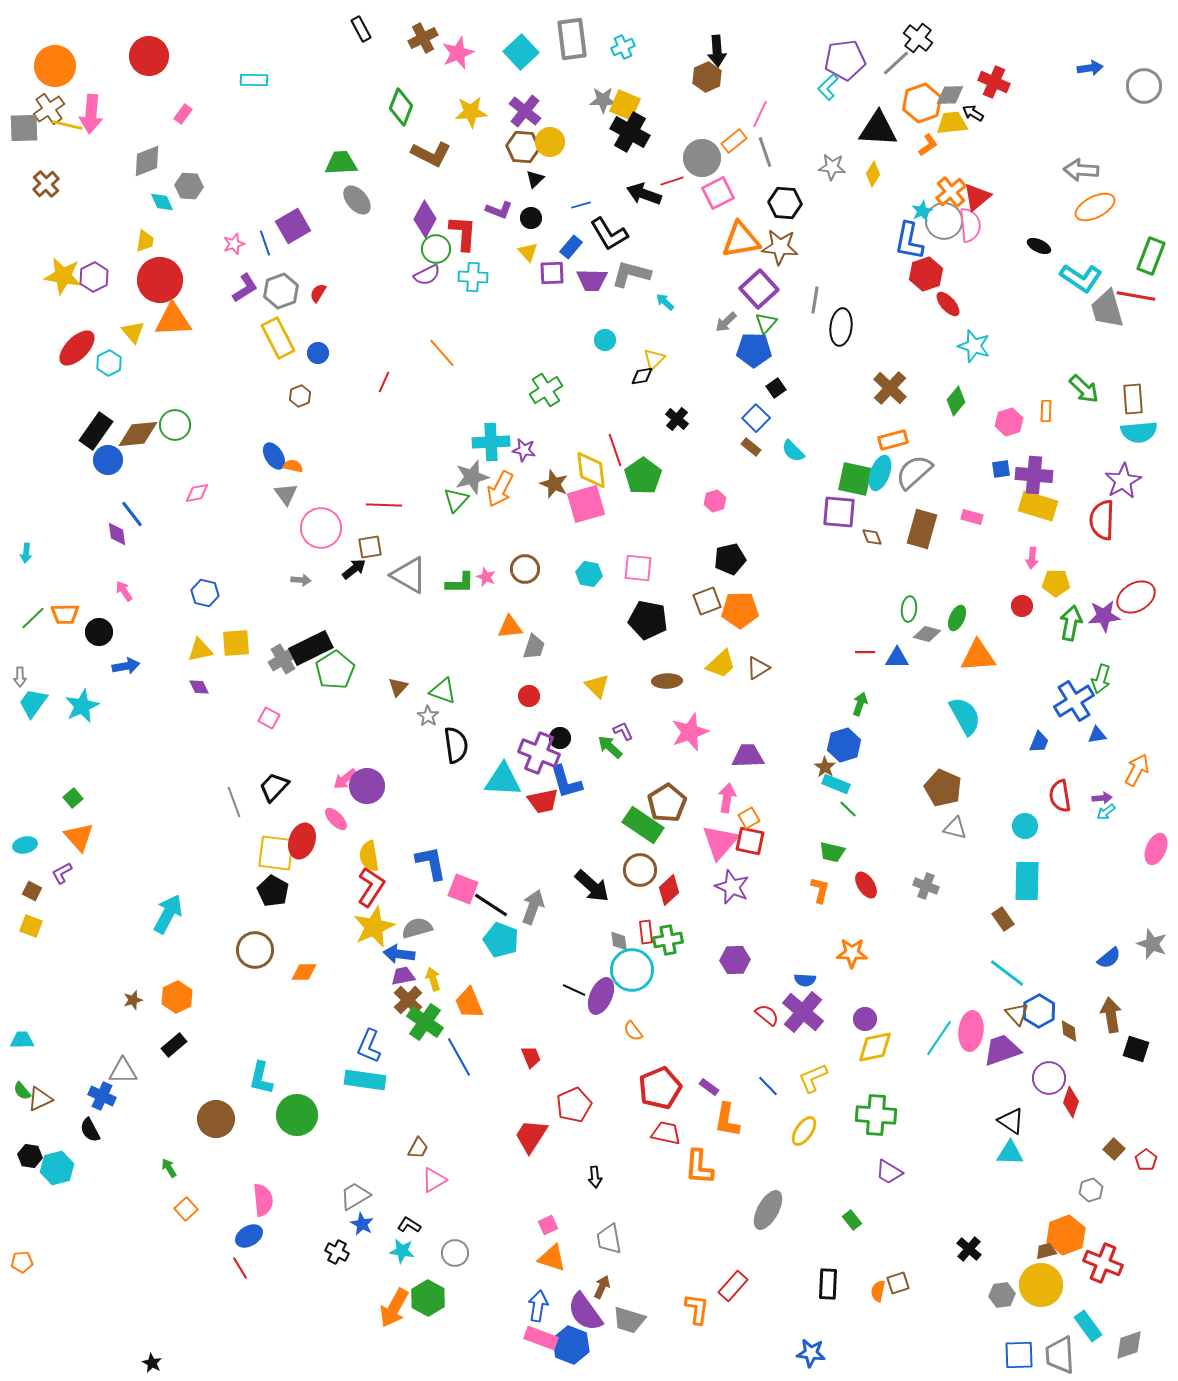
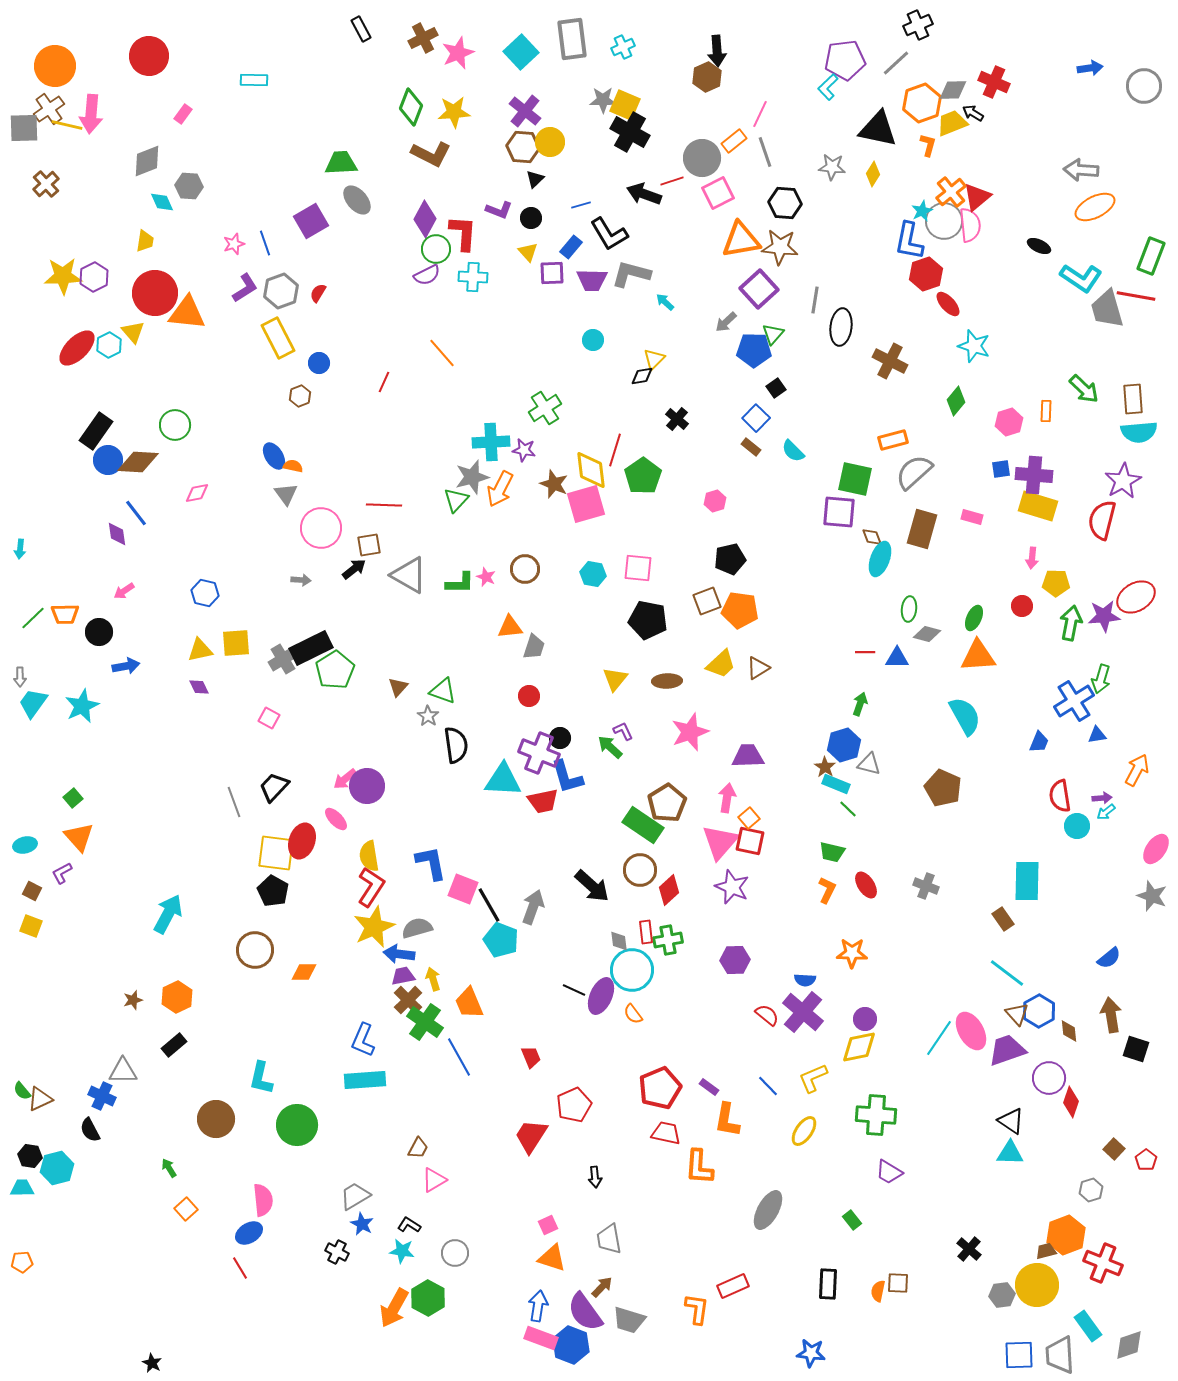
black cross at (918, 38): moved 13 px up; rotated 28 degrees clockwise
gray diamond at (950, 95): moved 3 px right, 5 px up
green diamond at (401, 107): moved 10 px right
yellow star at (471, 112): moved 17 px left
yellow trapezoid at (952, 123): rotated 16 degrees counterclockwise
black triangle at (878, 129): rotated 9 degrees clockwise
orange L-shape at (928, 145): rotated 40 degrees counterclockwise
purple square at (293, 226): moved 18 px right, 5 px up
yellow star at (63, 276): rotated 12 degrees counterclockwise
red circle at (160, 280): moved 5 px left, 13 px down
orange triangle at (173, 320): moved 14 px right, 7 px up; rotated 9 degrees clockwise
green triangle at (766, 323): moved 7 px right, 11 px down
cyan circle at (605, 340): moved 12 px left
blue circle at (318, 353): moved 1 px right, 10 px down
cyan hexagon at (109, 363): moved 18 px up
brown cross at (890, 388): moved 27 px up; rotated 16 degrees counterclockwise
green cross at (546, 390): moved 1 px left, 18 px down
brown diamond at (138, 434): moved 28 px down; rotated 9 degrees clockwise
red line at (615, 450): rotated 36 degrees clockwise
cyan ellipse at (880, 473): moved 86 px down
blue line at (132, 514): moved 4 px right, 1 px up
red semicircle at (1102, 520): rotated 12 degrees clockwise
brown square at (370, 547): moved 1 px left, 2 px up
cyan arrow at (26, 553): moved 6 px left, 4 px up
cyan hexagon at (589, 574): moved 4 px right
pink arrow at (124, 591): rotated 90 degrees counterclockwise
orange pentagon at (740, 610): rotated 9 degrees clockwise
green ellipse at (957, 618): moved 17 px right
yellow triangle at (597, 686): moved 18 px right, 7 px up; rotated 24 degrees clockwise
blue L-shape at (566, 782): moved 1 px right, 5 px up
orange square at (749, 818): rotated 10 degrees counterclockwise
cyan circle at (1025, 826): moved 52 px right
gray triangle at (955, 828): moved 86 px left, 64 px up
pink ellipse at (1156, 849): rotated 12 degrees clockwise
orange L-shape at (820, 890): moved 7 px right; rotated 12 degrees clockwise
black line at (491, 905): moved 2 px left; rotated 27 degrees clockwise
gray star at (1152, 944): moved 48 px up
orange semicircle at (633, 1031): moved 17 px up
pink ellipse at (971, 1031): rotated 36 degrees counterclockwise
cyan trapezoid at (22, 1040): moved 148 px down
blue L-shape at (369, 1046): moved 6 px left, 6 px up
yellow diamond at (875, 1047): moved 16 px left
purple trapezoid at (1002, 1050): moved 5 px right
cyan rectangle at (365, 1080): rotated 12 degrees counterclockwise
green circle at (297, 1115): moved 10 px down
blue ellipse at (249, 1236): moved 3 px up
brown square at (898, 1283): rotated 20 degrees clockwise
yellow circle at (1041, 1285): moved 4 px left
red rectangle at (733, 1286): rotated 24 degrees clockwise
brown arrow at (602, 1287): rotated 20 degrees clockwise
